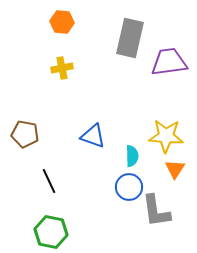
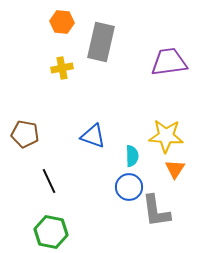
gray rectangle: moved 29 px left, 4 px down
